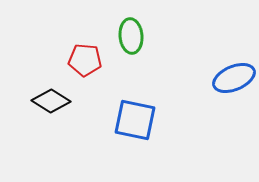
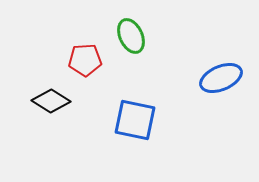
green ellipse: rotated 20 degrees counterclockwise
red pentagon: rotated 8 degrees counterclockwise
blue ellipse: moved 13 px left
